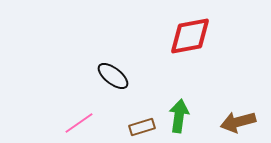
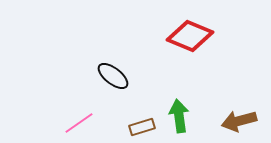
red diamond: rotated 33 degrees clockwise
green arrow: rotated 16 degrees counterclockwise
brown arrow: moved 1 px right, 1 px up
